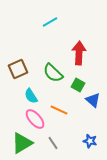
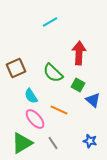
brown square: moved 2 px left, 1 px up
